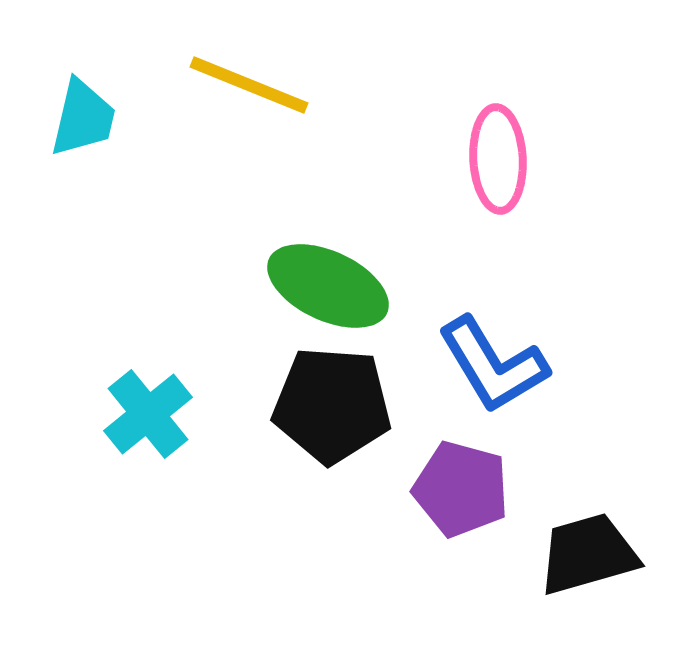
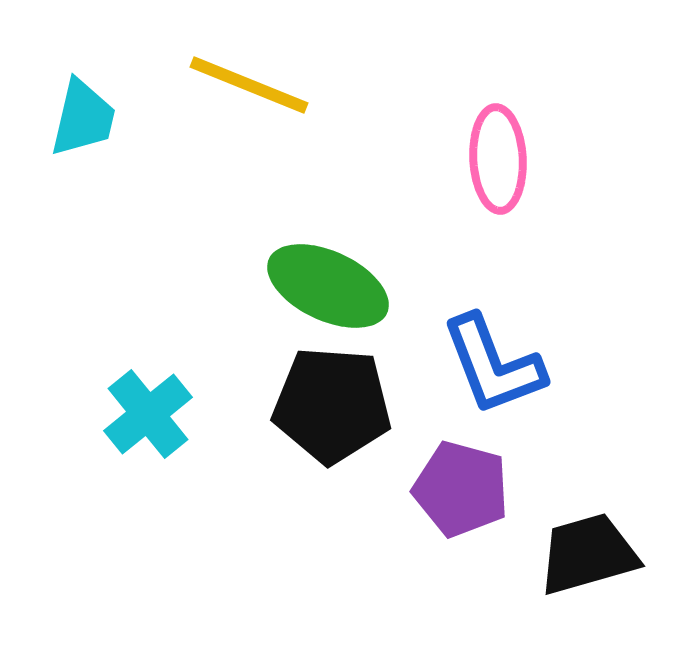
blue L-shape: rotated 10 degrees clockwise
